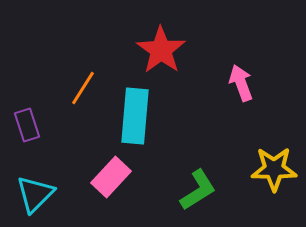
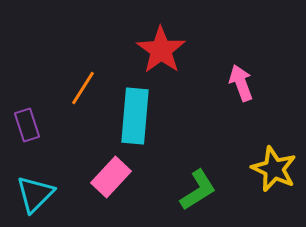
yellow star: rotated 24 degrees clockwise
